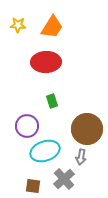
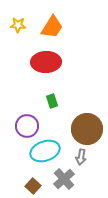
brown square: rotated 35 degrees clockwise
